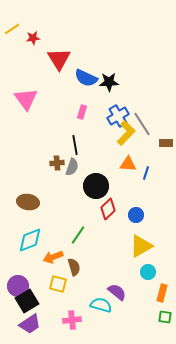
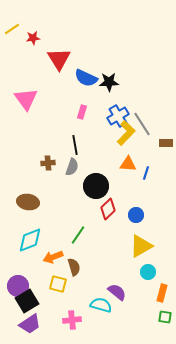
brown cross: moved 9 px left
